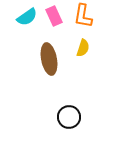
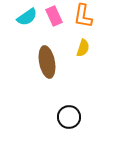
brown ellipse: moved 2 px left, 3 px down
